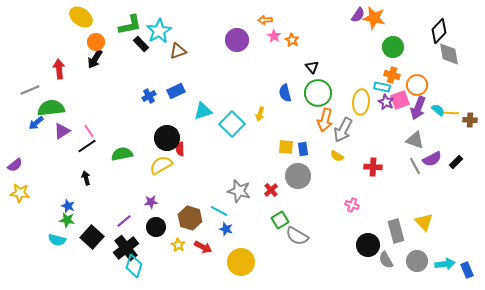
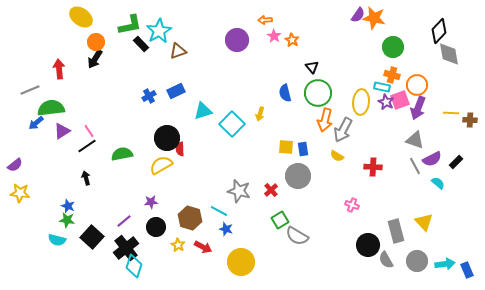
cyan semicircle at (438, 110): moved 73 px down
